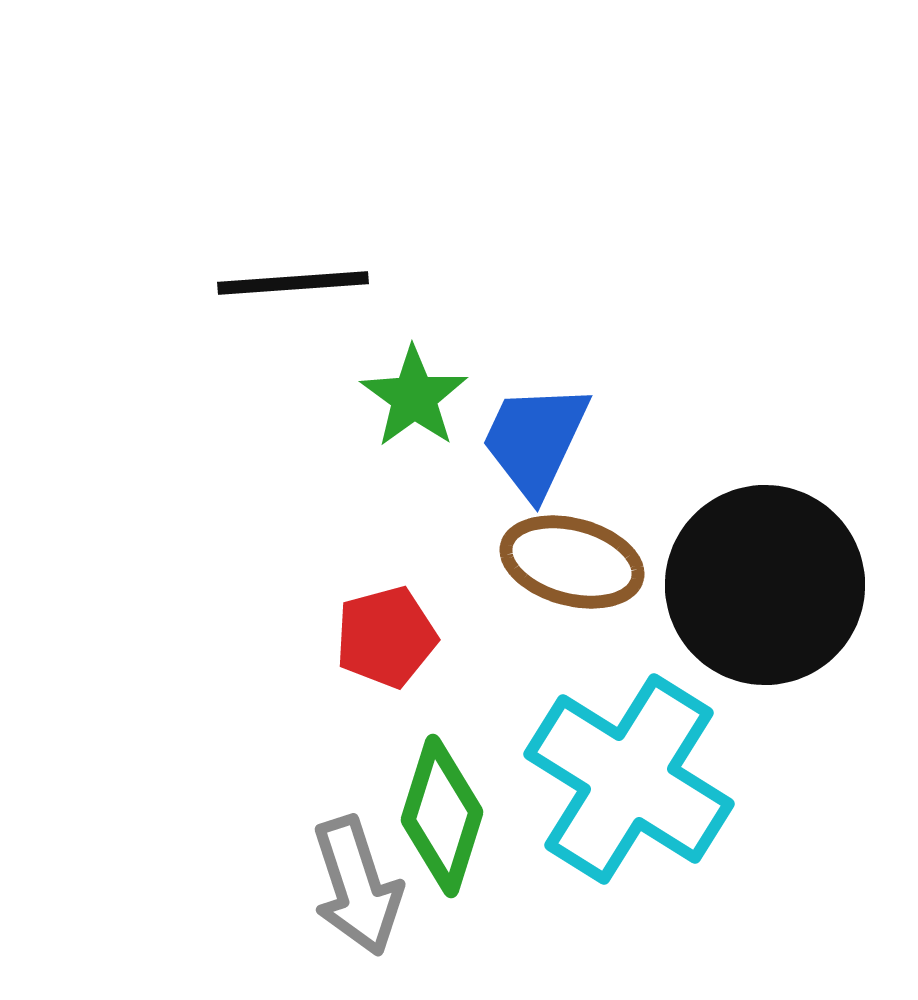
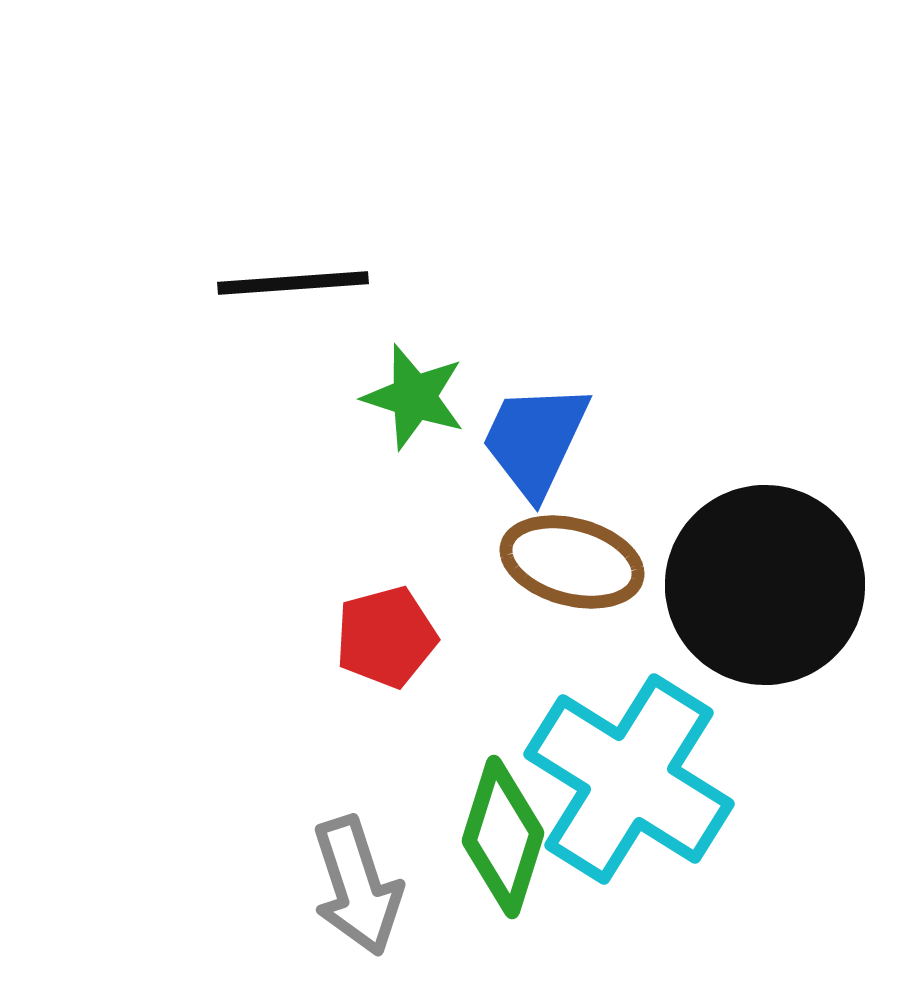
green star: rotated 18 degrees counterclockwise
green diamond: moved 61 px right, 21 px down
